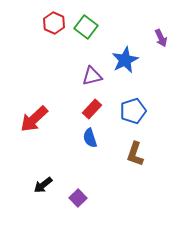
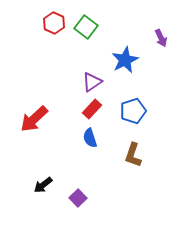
purple triangle: moved 6 px down; rotated 20 degrees counterclockwise
brown L-shape: moved 2 px left, 1 px down
